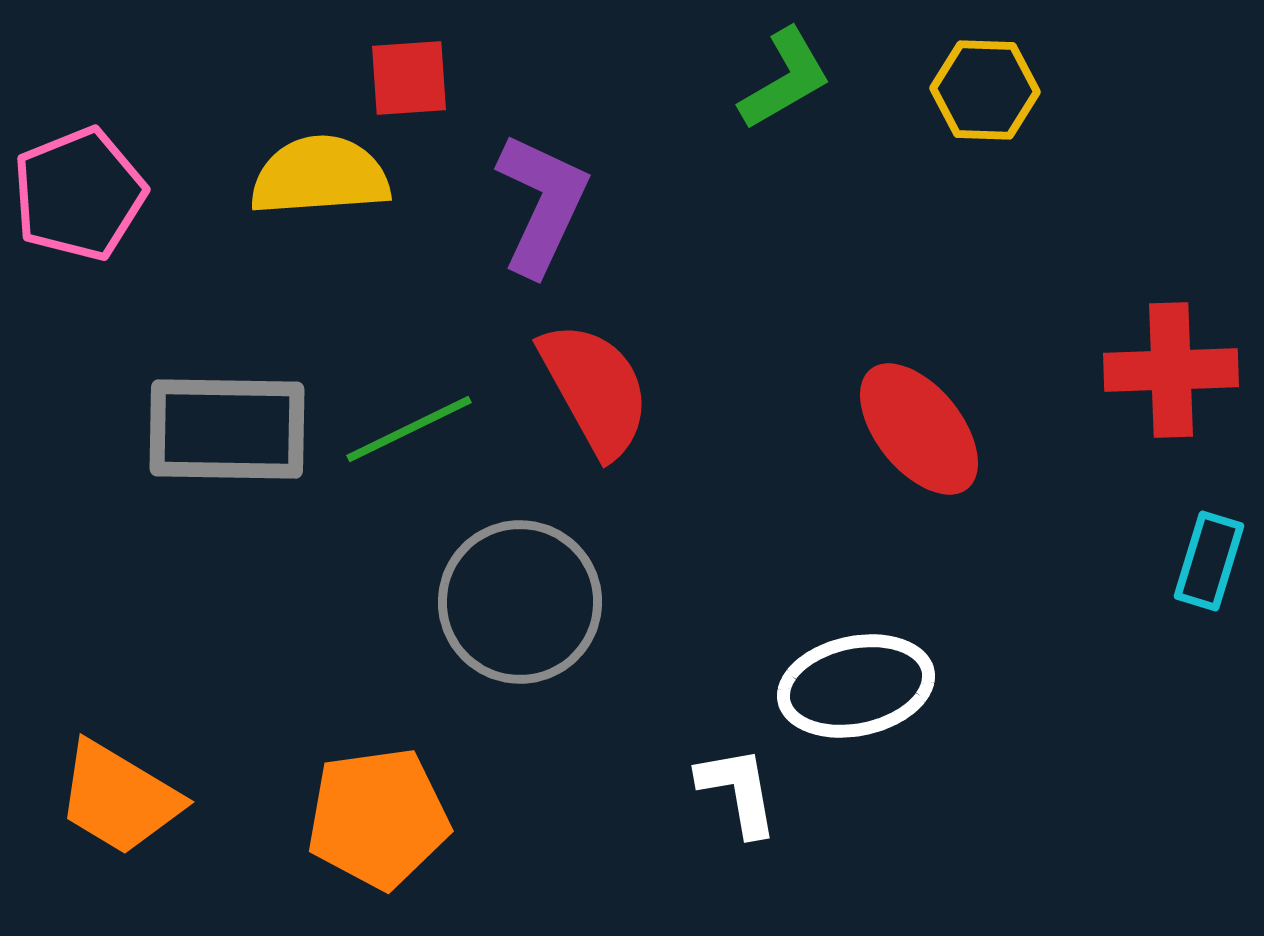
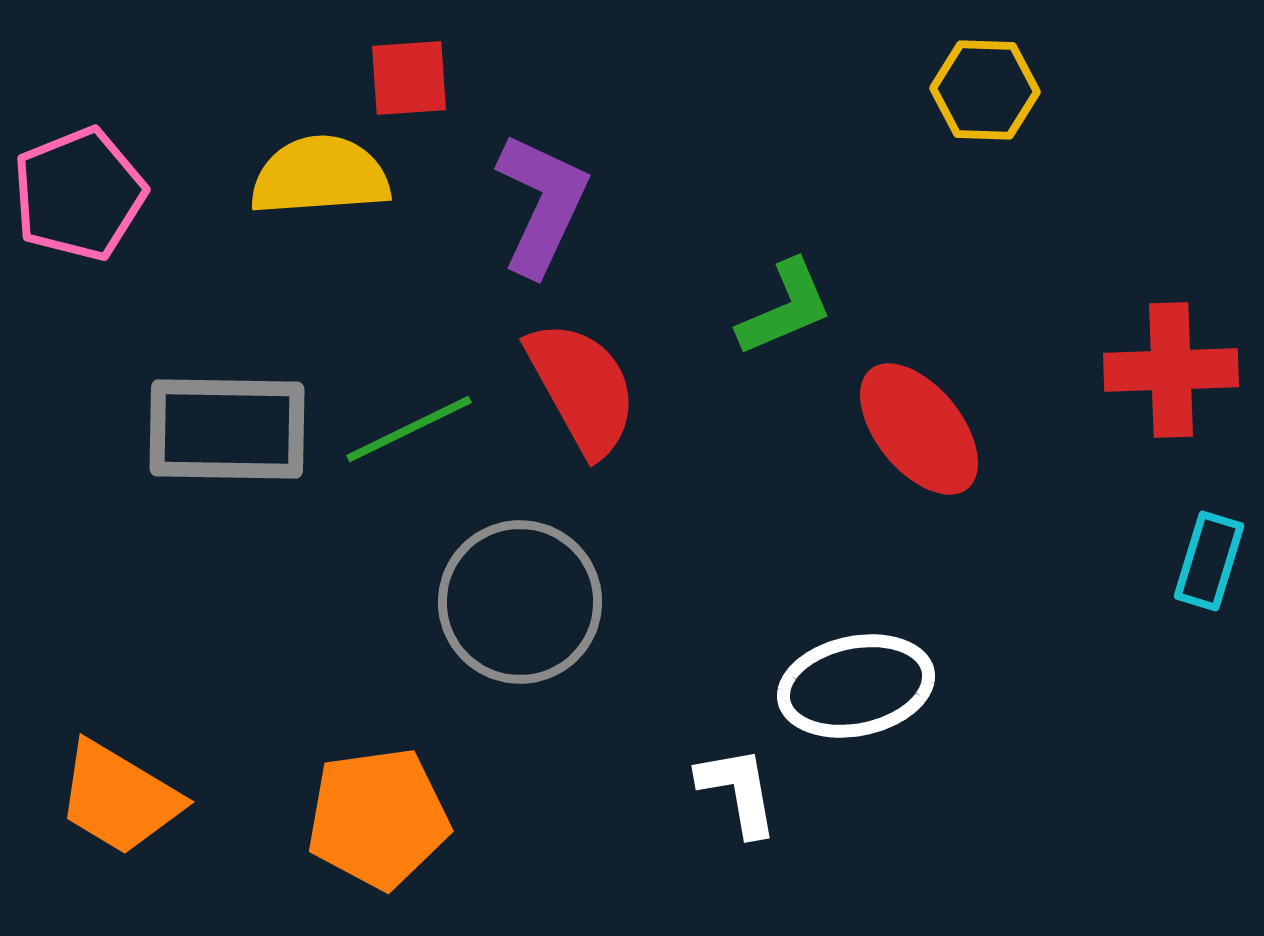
green L-shape: moved 229 px down; rotated 7 degrees clockwise
red semicircle: moved 13 px left, 1 px up
